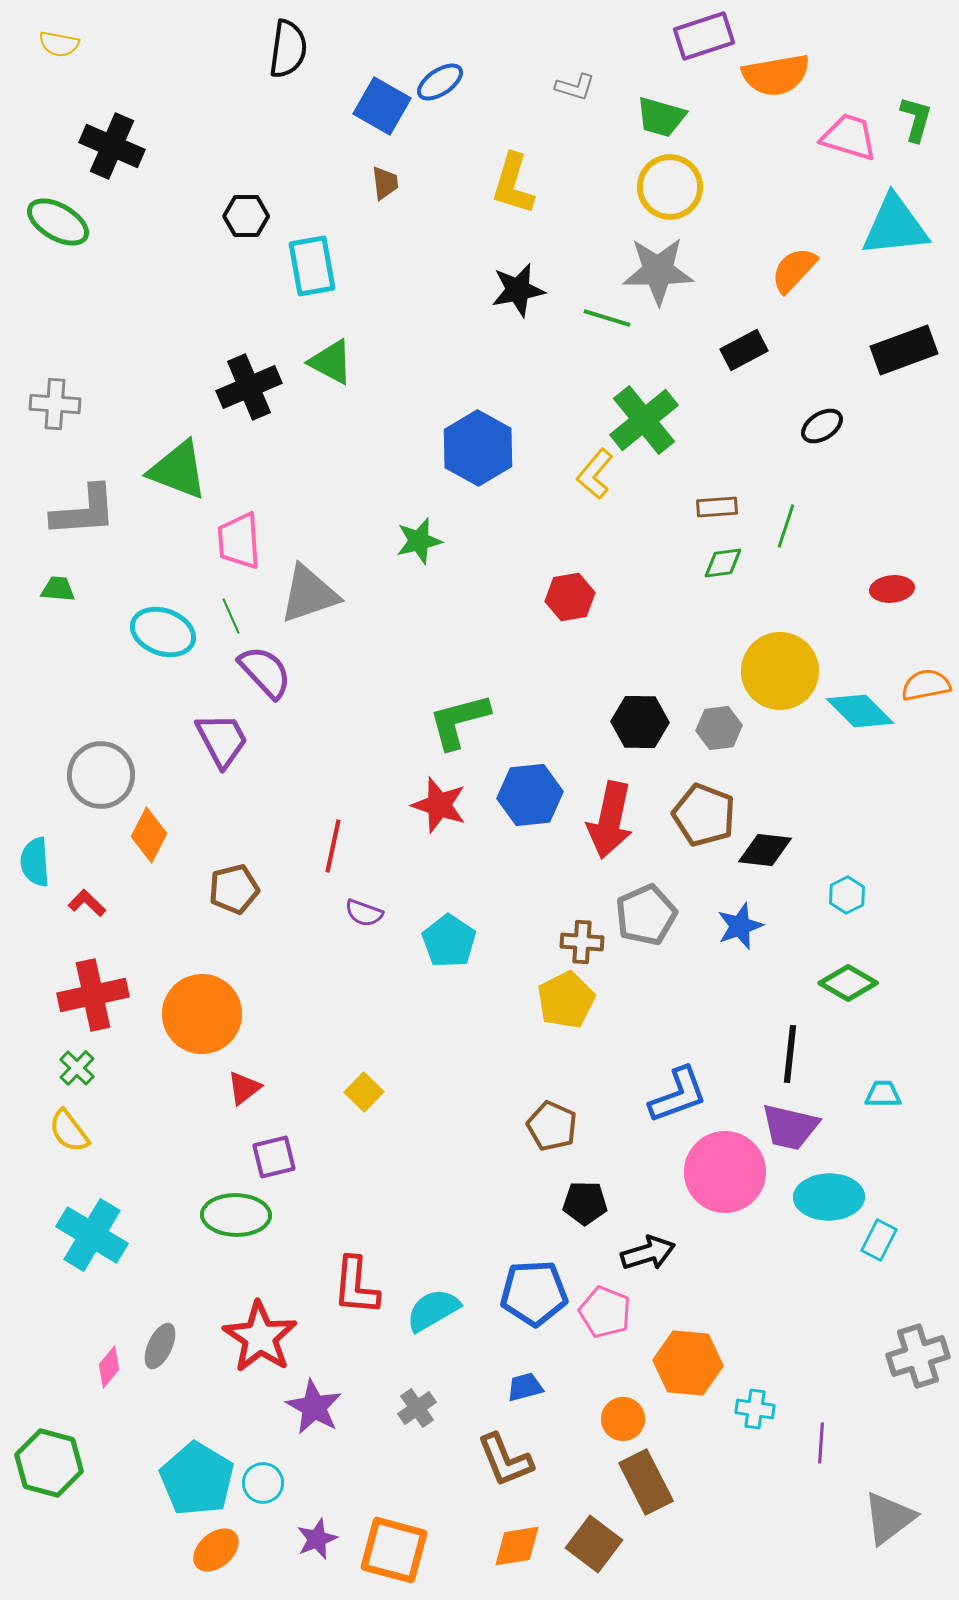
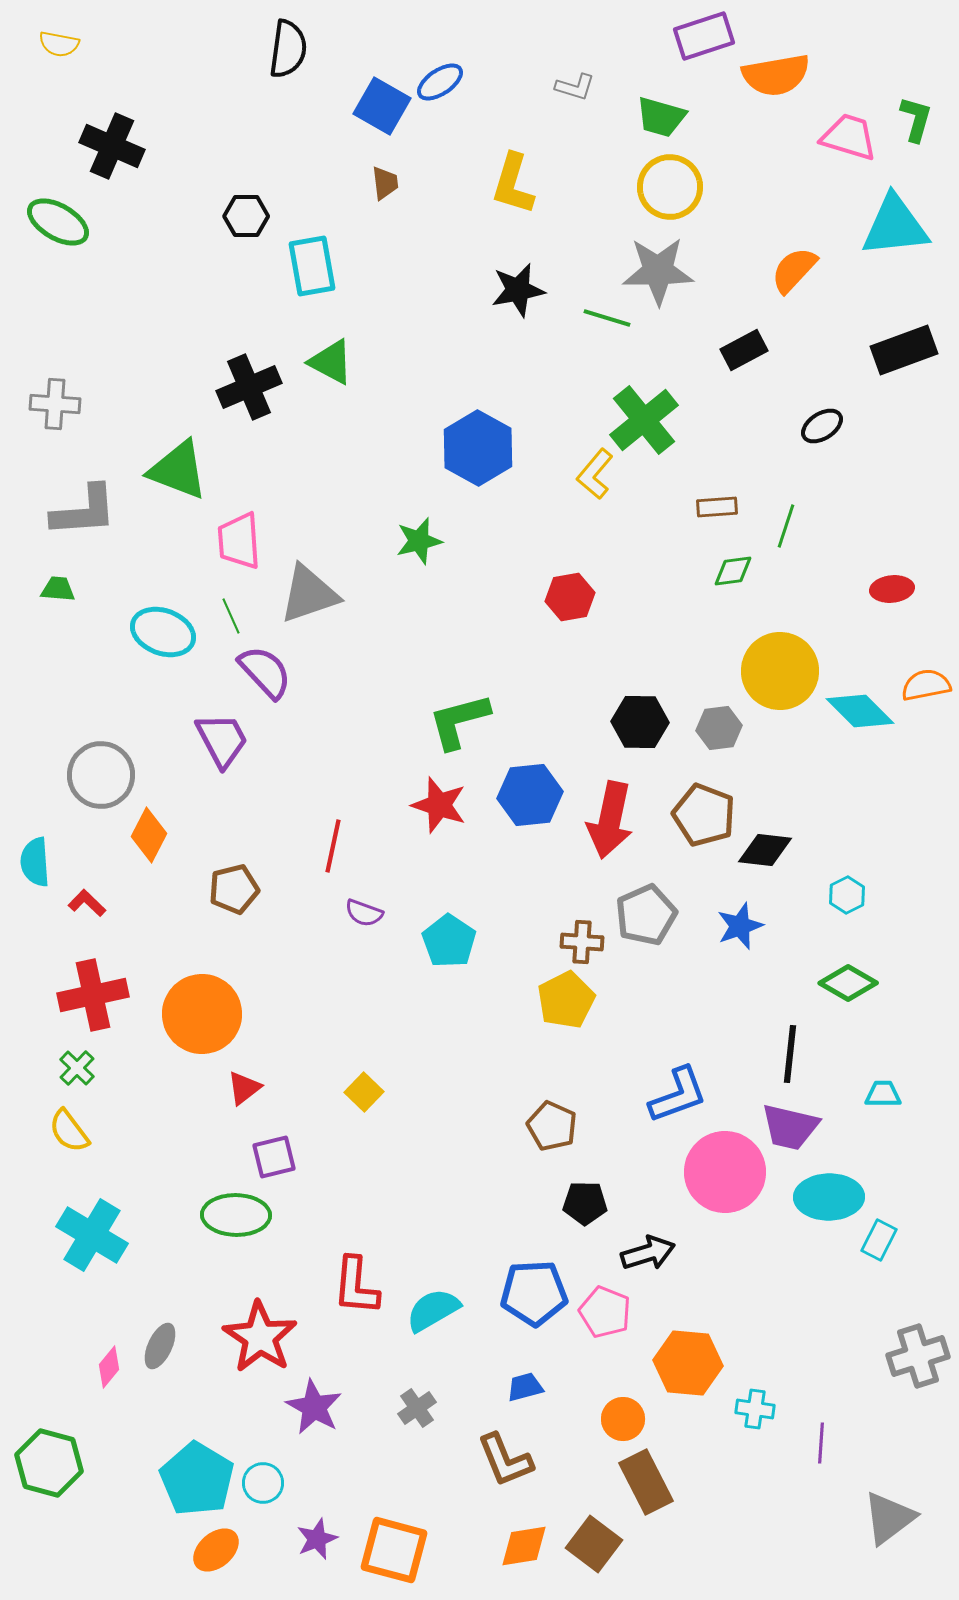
green diamond at (723, 563): moved 10 px right, 8 px down
orange diamond at (517, 1546): moved 7 px right
